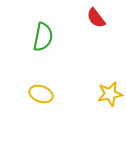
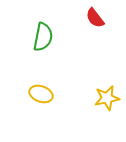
red semicircle: moved 1 px left
yellow star: moved 3 px left, 4 px down
